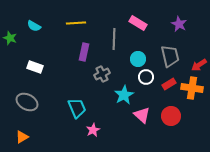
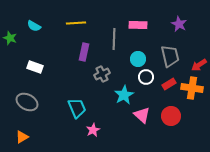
pink rectangle: moved 2 px down; rotated 30 degrees counterclockwise
